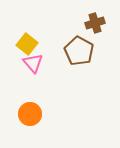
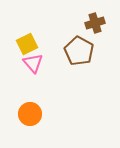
yellow square: rotated 25 degrees clockwise
